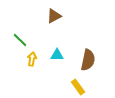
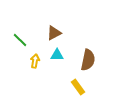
brown triangle: moved 17 px down
yellow arrow: moved 3 px right, 2 px down
